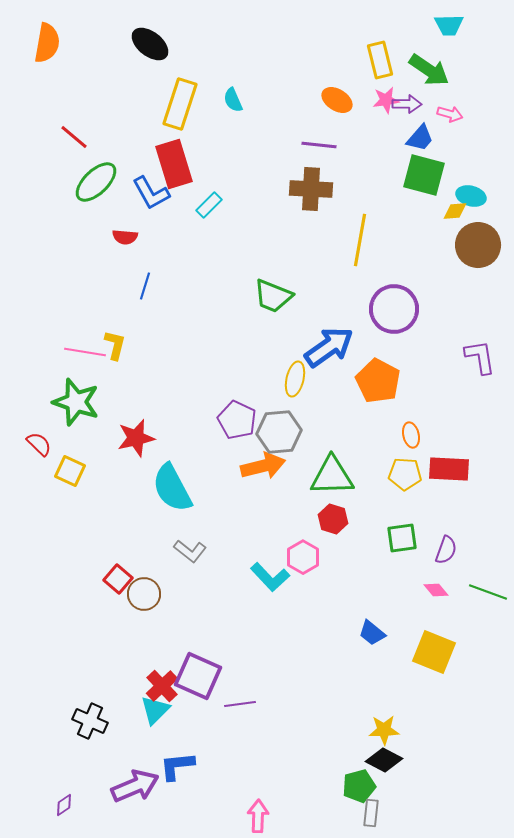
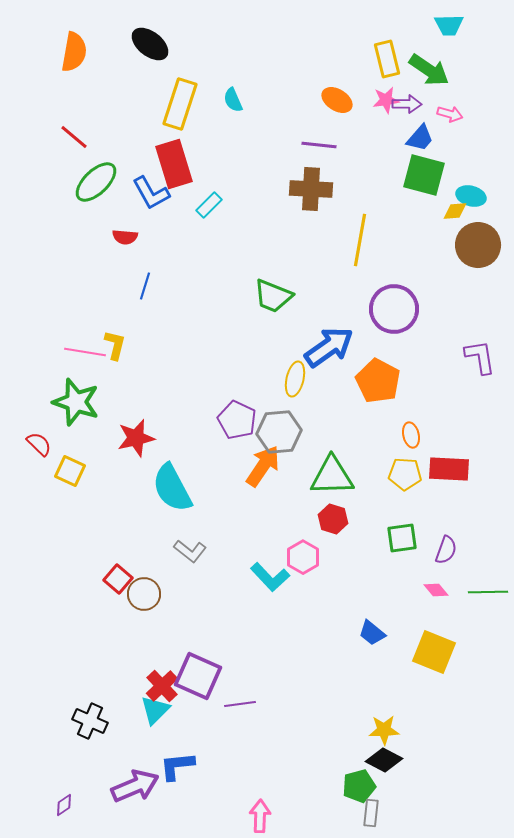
orange semicircle at (47, 43): moved 27 px right, 9 px down
yellow rectangle at (380, 60): moved 7 px right, 1 px up
orange arrow at (263, 466): rotated 42 degrees counterclockwise
green line at (488, 592): rotated 21 degrees counterclockwise
pink arrow at (258, 816): moved 2 px right
